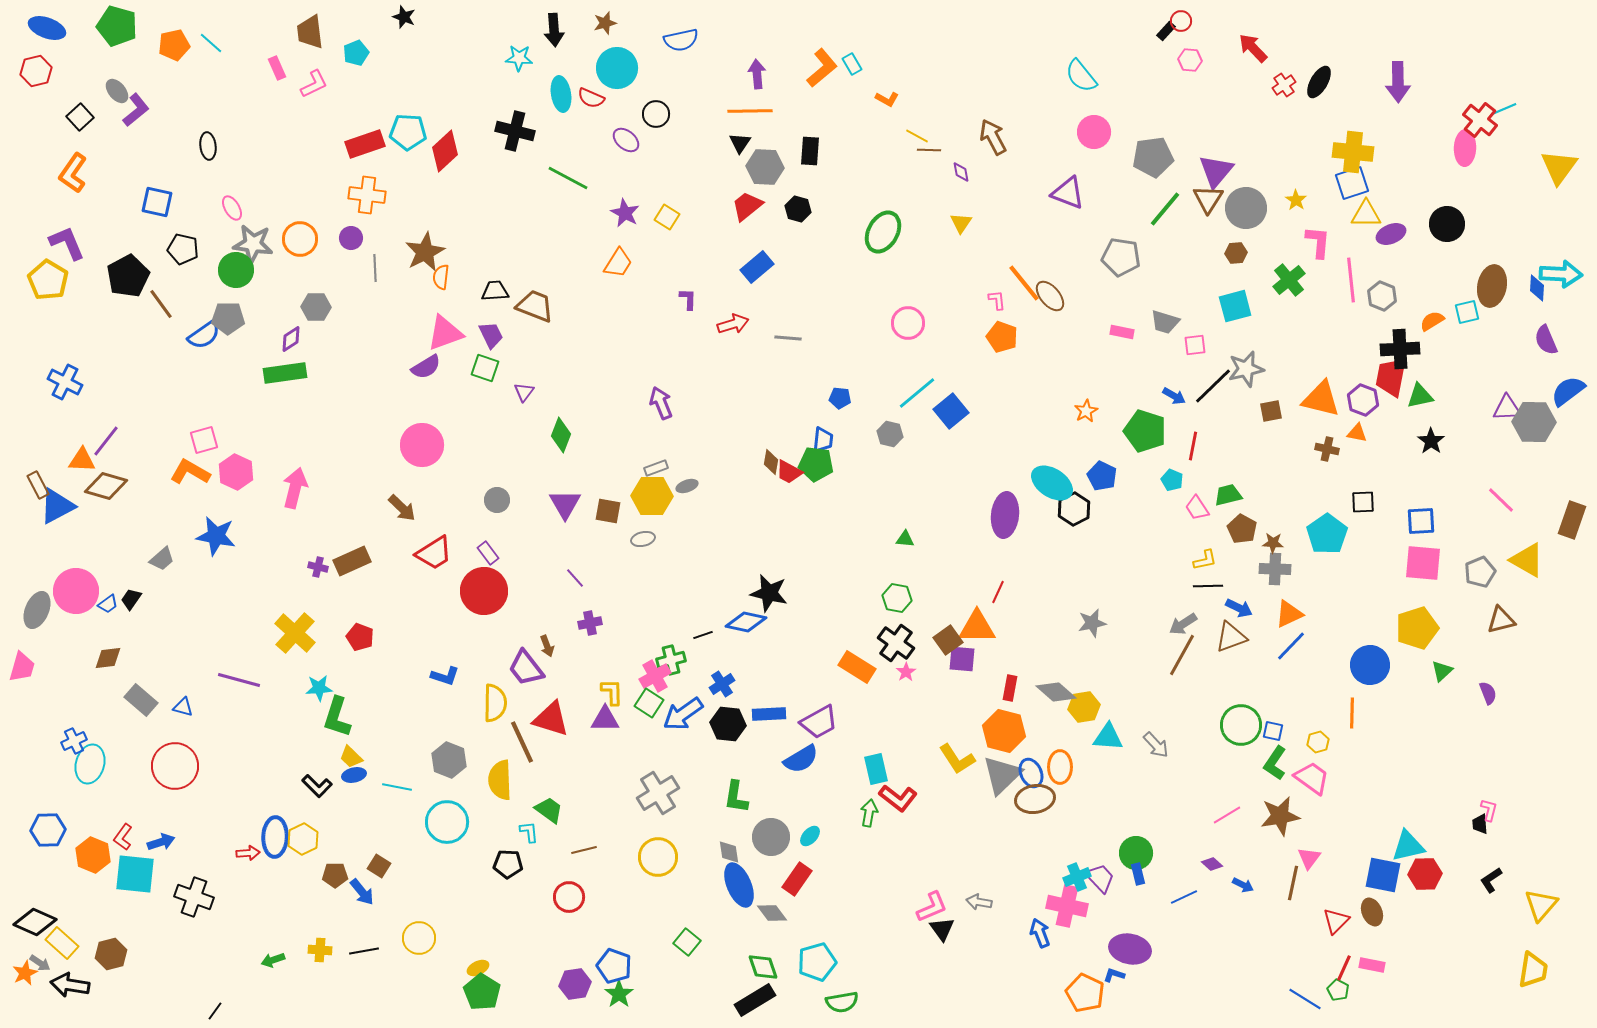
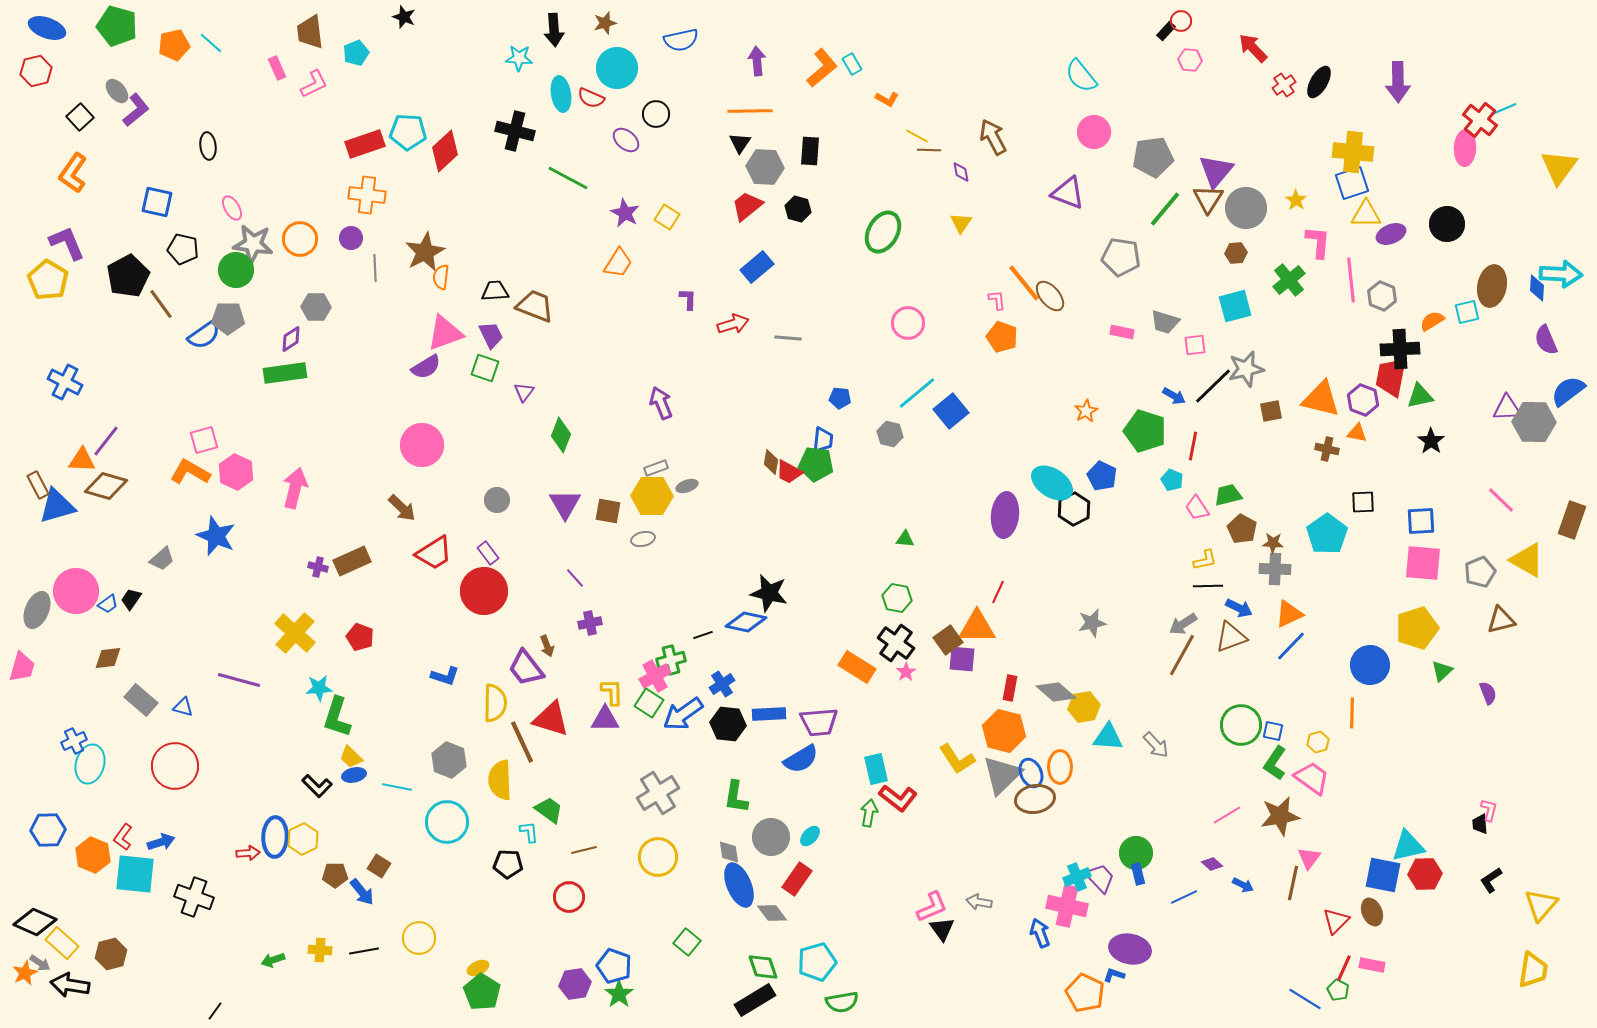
purple arrow at (757, 74): moved 13 px up
blue triangle at (57, 506): rotated 12 degrees clockwise
blue star at (216, 536): rotated 12 degrees clockwise
purple trapezoid at (819, 722): rotated 24 degrees clockwise
